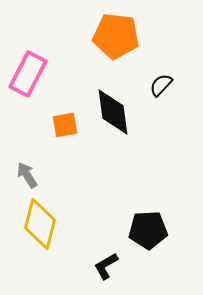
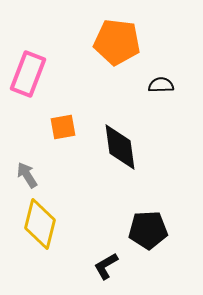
orange pentagon: moved 1 px right, 6 px down
pink rectangle: rotated 6 degrees counterclockwise
black semicircle: rotated 45 degrees clockwise
black diamond: moved 7 px right, 35 px down
orange square: moved 2 px left, 2 px down
